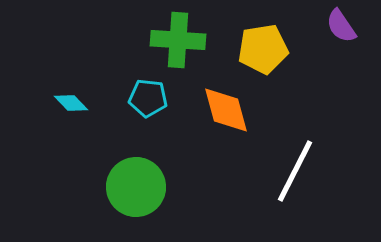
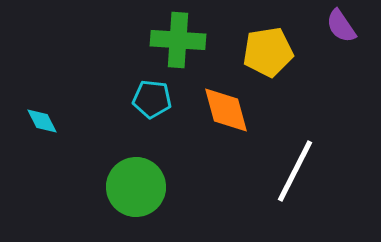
yellow pentagon: moved 5 px right, 3 px down
cyan pentagon: moved 4 px right, 1 px down
cyan diamond: moved 29 px left, 18 px down; rotated 16 degrees clockwise
